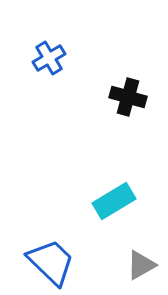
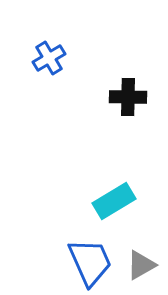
black cross: rotated 15 degrees counterclockwise
blue trapezoid: moved 39 px right; rotated 22 degrees clockwise
